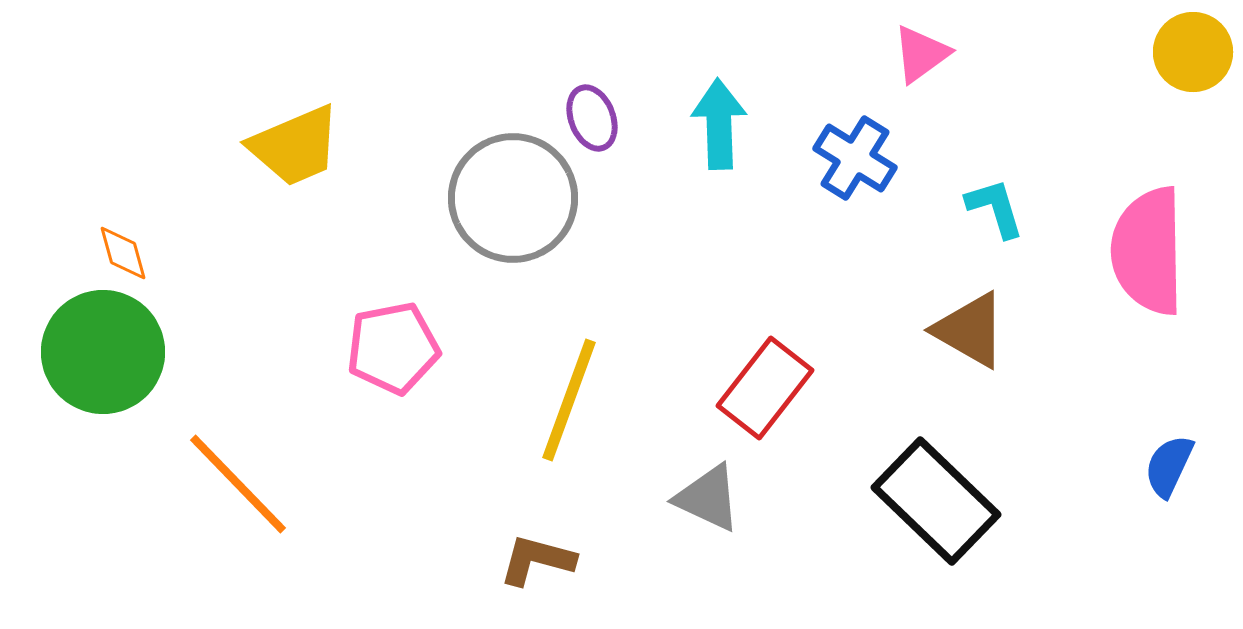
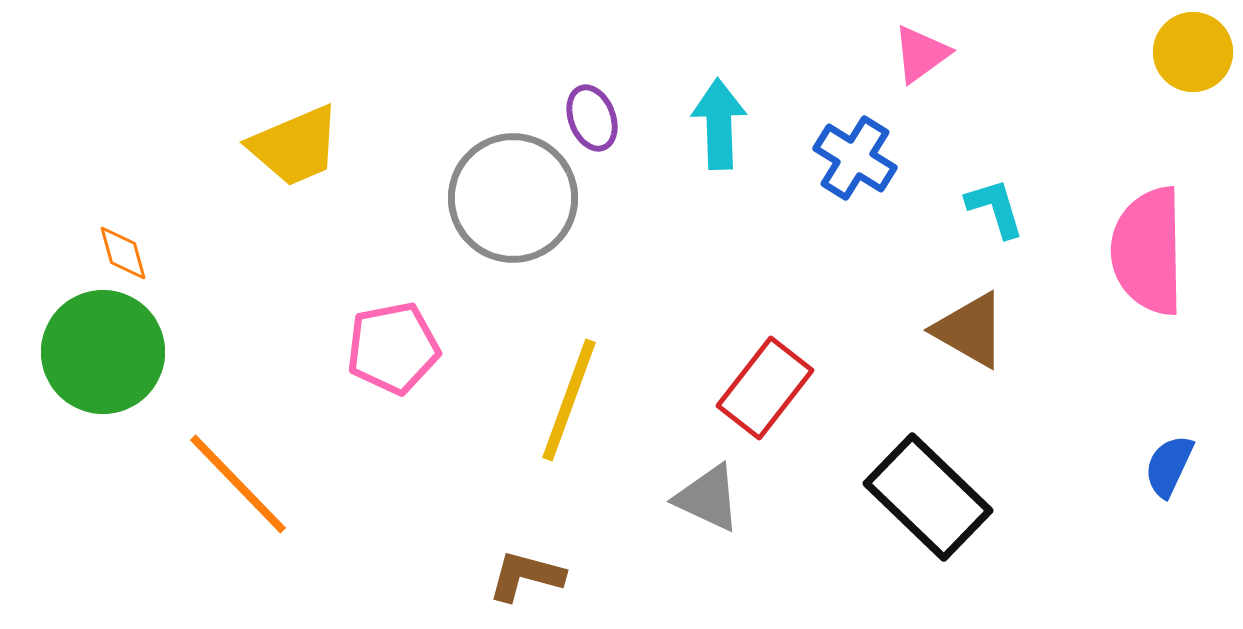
black rectangle: moved 8 px left, 4 px up
brown L-shape: moved 11 px left, 16 px down
